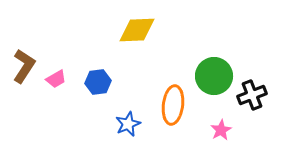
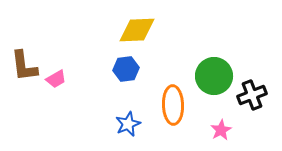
brown L-shape: rotated 140 degrees clockwise
blue hexagon: moved 28 px right, 13 px up
orange ellipse: rotated 9 degrees counterclockwise
